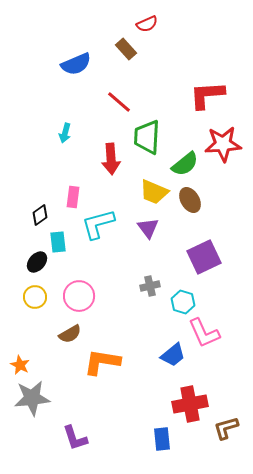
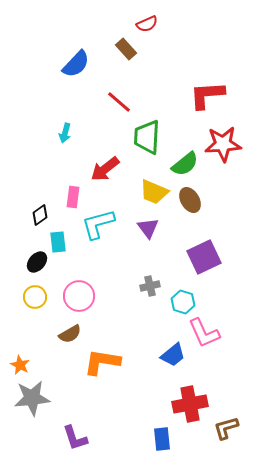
blue semicircle: rotated 24 degrees counterclockwise
red arrow: moved 6 px left, 10 px down; rotated 56 degrees clockwise
